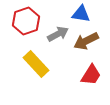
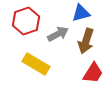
blue triangle: moved 1 px up; rotated 24 degrees counterclockwise
brown arrow: rotated 45 degrees counterclockwise
yellow rectangle: rotated 16 degrees counterclockwise
red trapezoid: moved 2 px right, 2 px up
